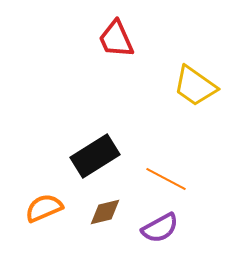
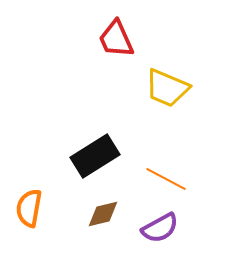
yellow trapezoid: moved 28 px left, 2 px down; rotated 12 degrees counterclockwise
orange semicircle: moved 15 px left; rotated 57 degrees counterclockwise
brown diamond: moved 2 px left, 2 px down
